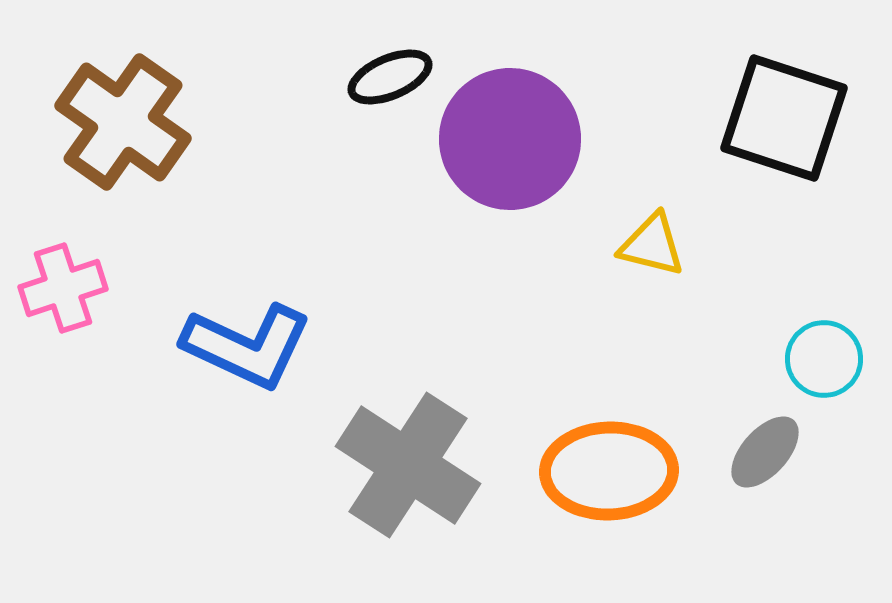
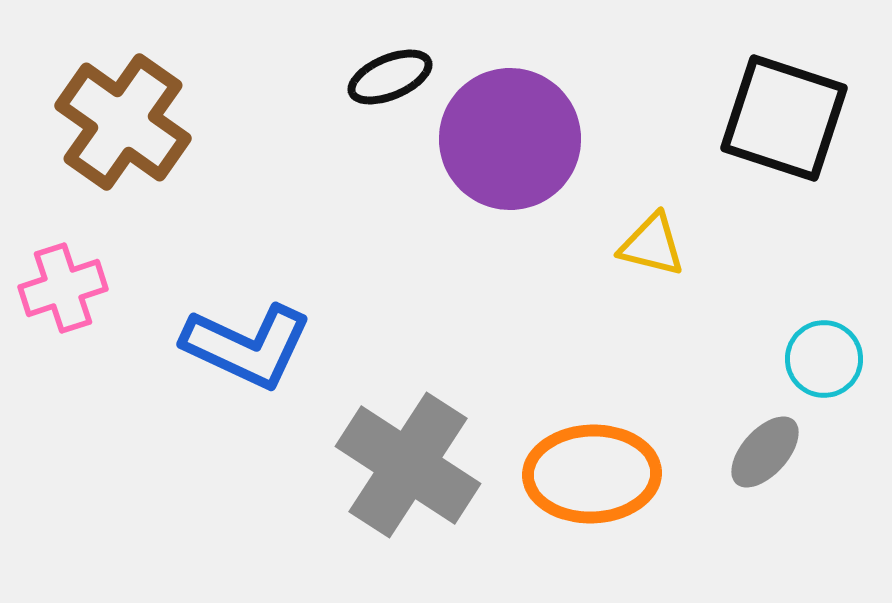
orange ellipse: moved 17 px left, 3 px down
